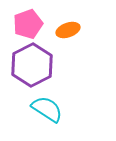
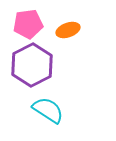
pink pentagon: rotated 12 degrees clockwise
cyan semicircle: moved 1 px right, 1 px down
